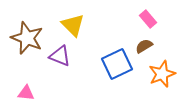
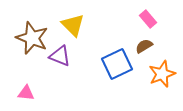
brown star: moved 5 px right
